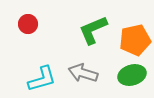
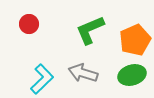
red circle: moved 1 px right
green L-shape: moved 3 px left
orange pentagon: rotated 12 degrees counterclockwise
cyan L-shape: rotated 28 degrees counterclockwise
